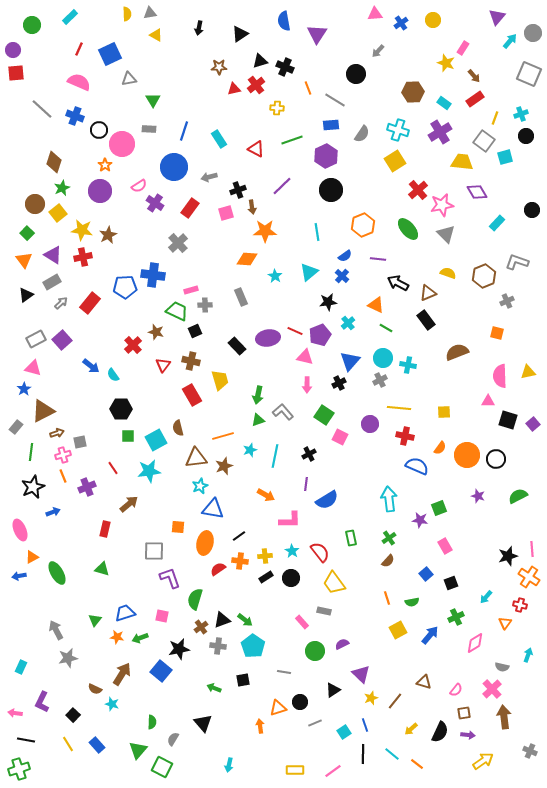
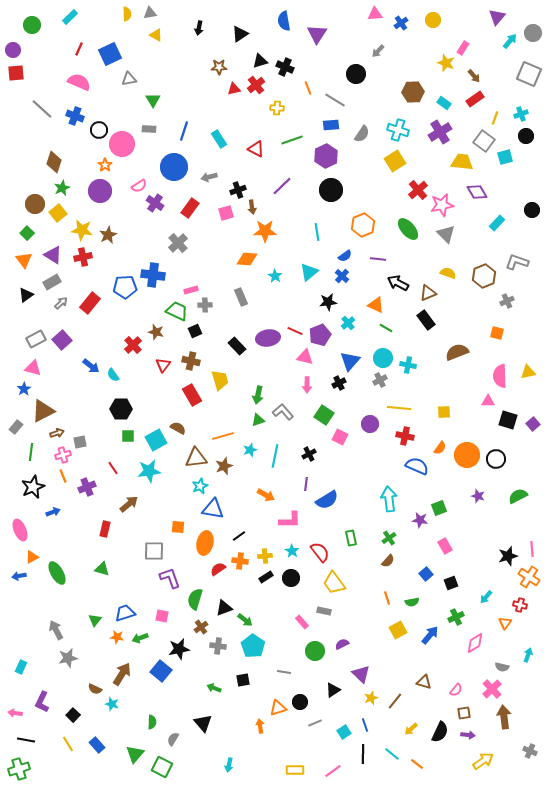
brown semicircle at (178, 428): rotated 133 degrees clockwise
black triangle at (222, 620): moved 2 px right, 12 px up
green triangle at (138, 750): moved 3 px left, 4 px down
